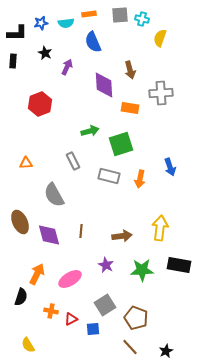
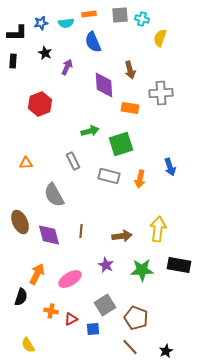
yellow arrow at (160, 228): moved 2 px left, 1 px down
